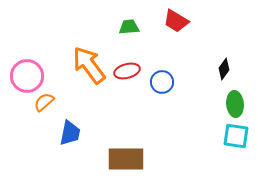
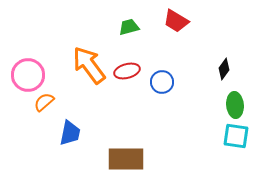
green trapezoid: rotated 10 degrees counterclockwise
pink circle: moved 1 px right, 1 px up
green ellipse: moved 1 px down
